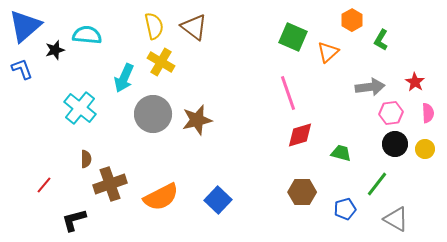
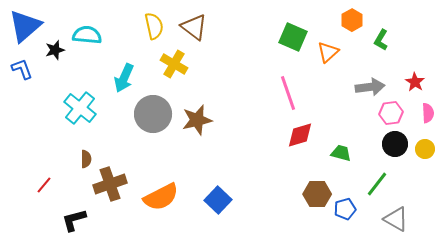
yellow cross: moved 13 px right, 2 px down
brown hexagon: moved 15 px right, 2 px down
